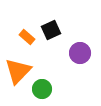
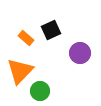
orange rectangle: moved 1 px left, 1 px down
orange triangle: moved 2 px right
green circle: moved 2 px left, 2 px down
